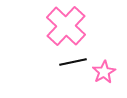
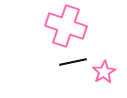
pink cross: rotated 24 degrees counterclockwise
